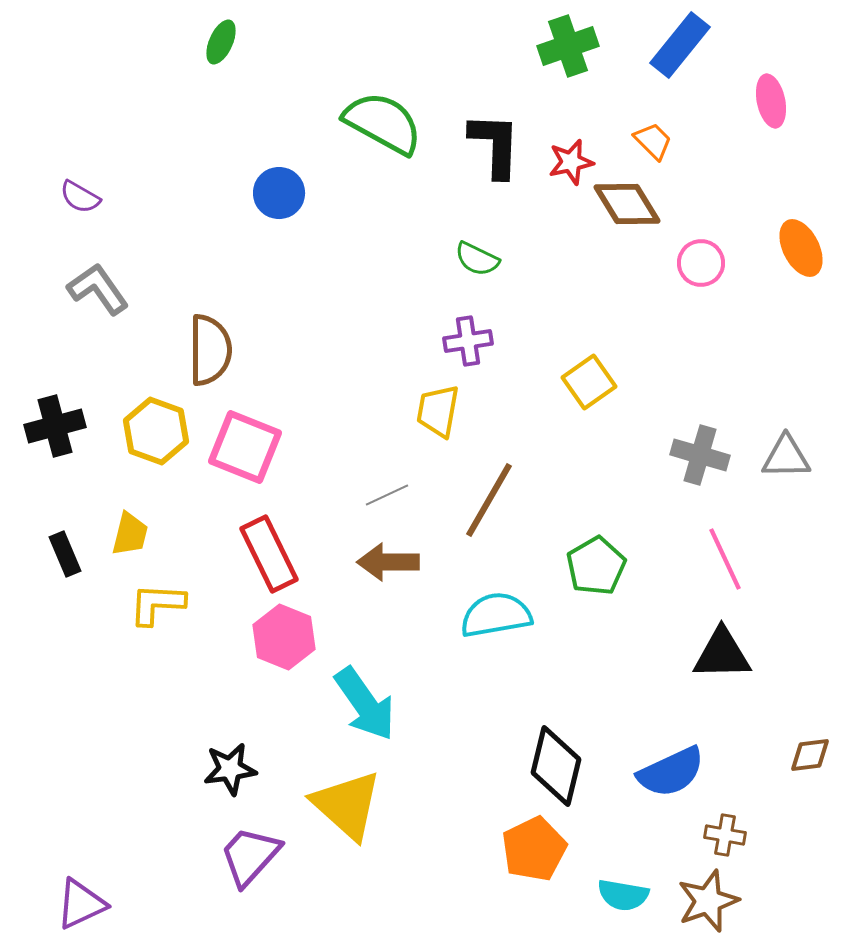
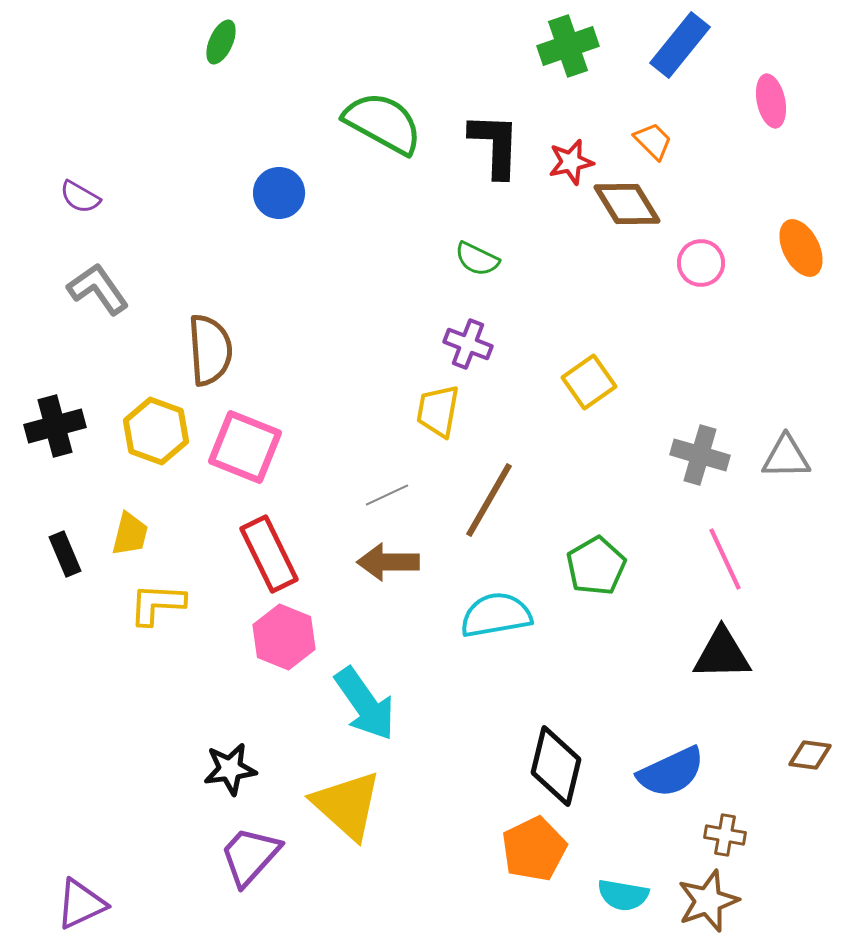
purple cross at (468, 341): moved 3 px down; rotated 30 degrees clockwise
brown semicircle at (210, 350): rotated 4 degrees counterclockwise
brown diamond at (810, 755): rotated 15 degrees clockwise
